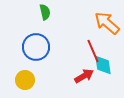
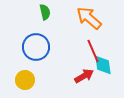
orange arrow: moved 18 px left, 5 px up
